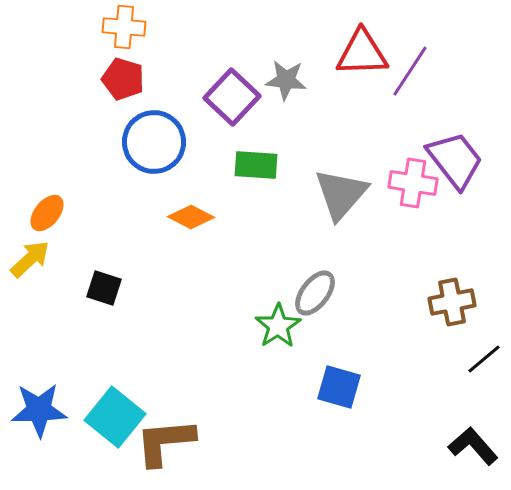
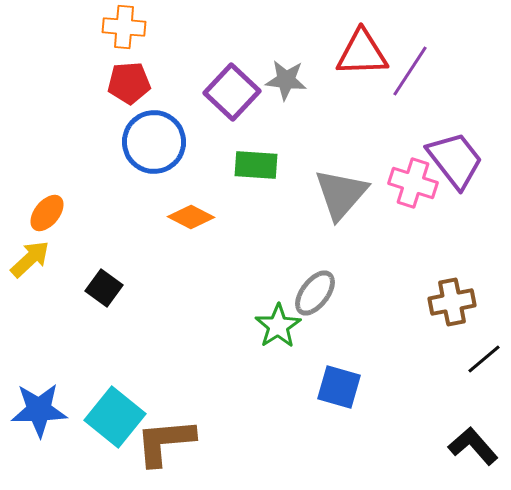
red pentagon: moved 6 px right, 4 px down; rotated 21 degrees counterclockwise
purple square: moved 5 px up
pink cross: rotated 9 degrees clockwise
black square: rotated 18 degrees clockwise
